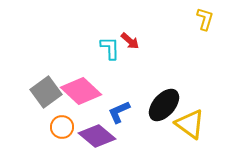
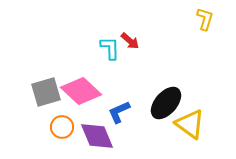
gray square: rotated 20 degrees clockwise
black ellipse: moved 2 px right, 2 px up
purple diamond: rotated 27 degrees clockwise
